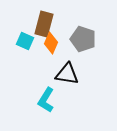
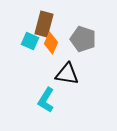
cyan square: moved 5 px right
